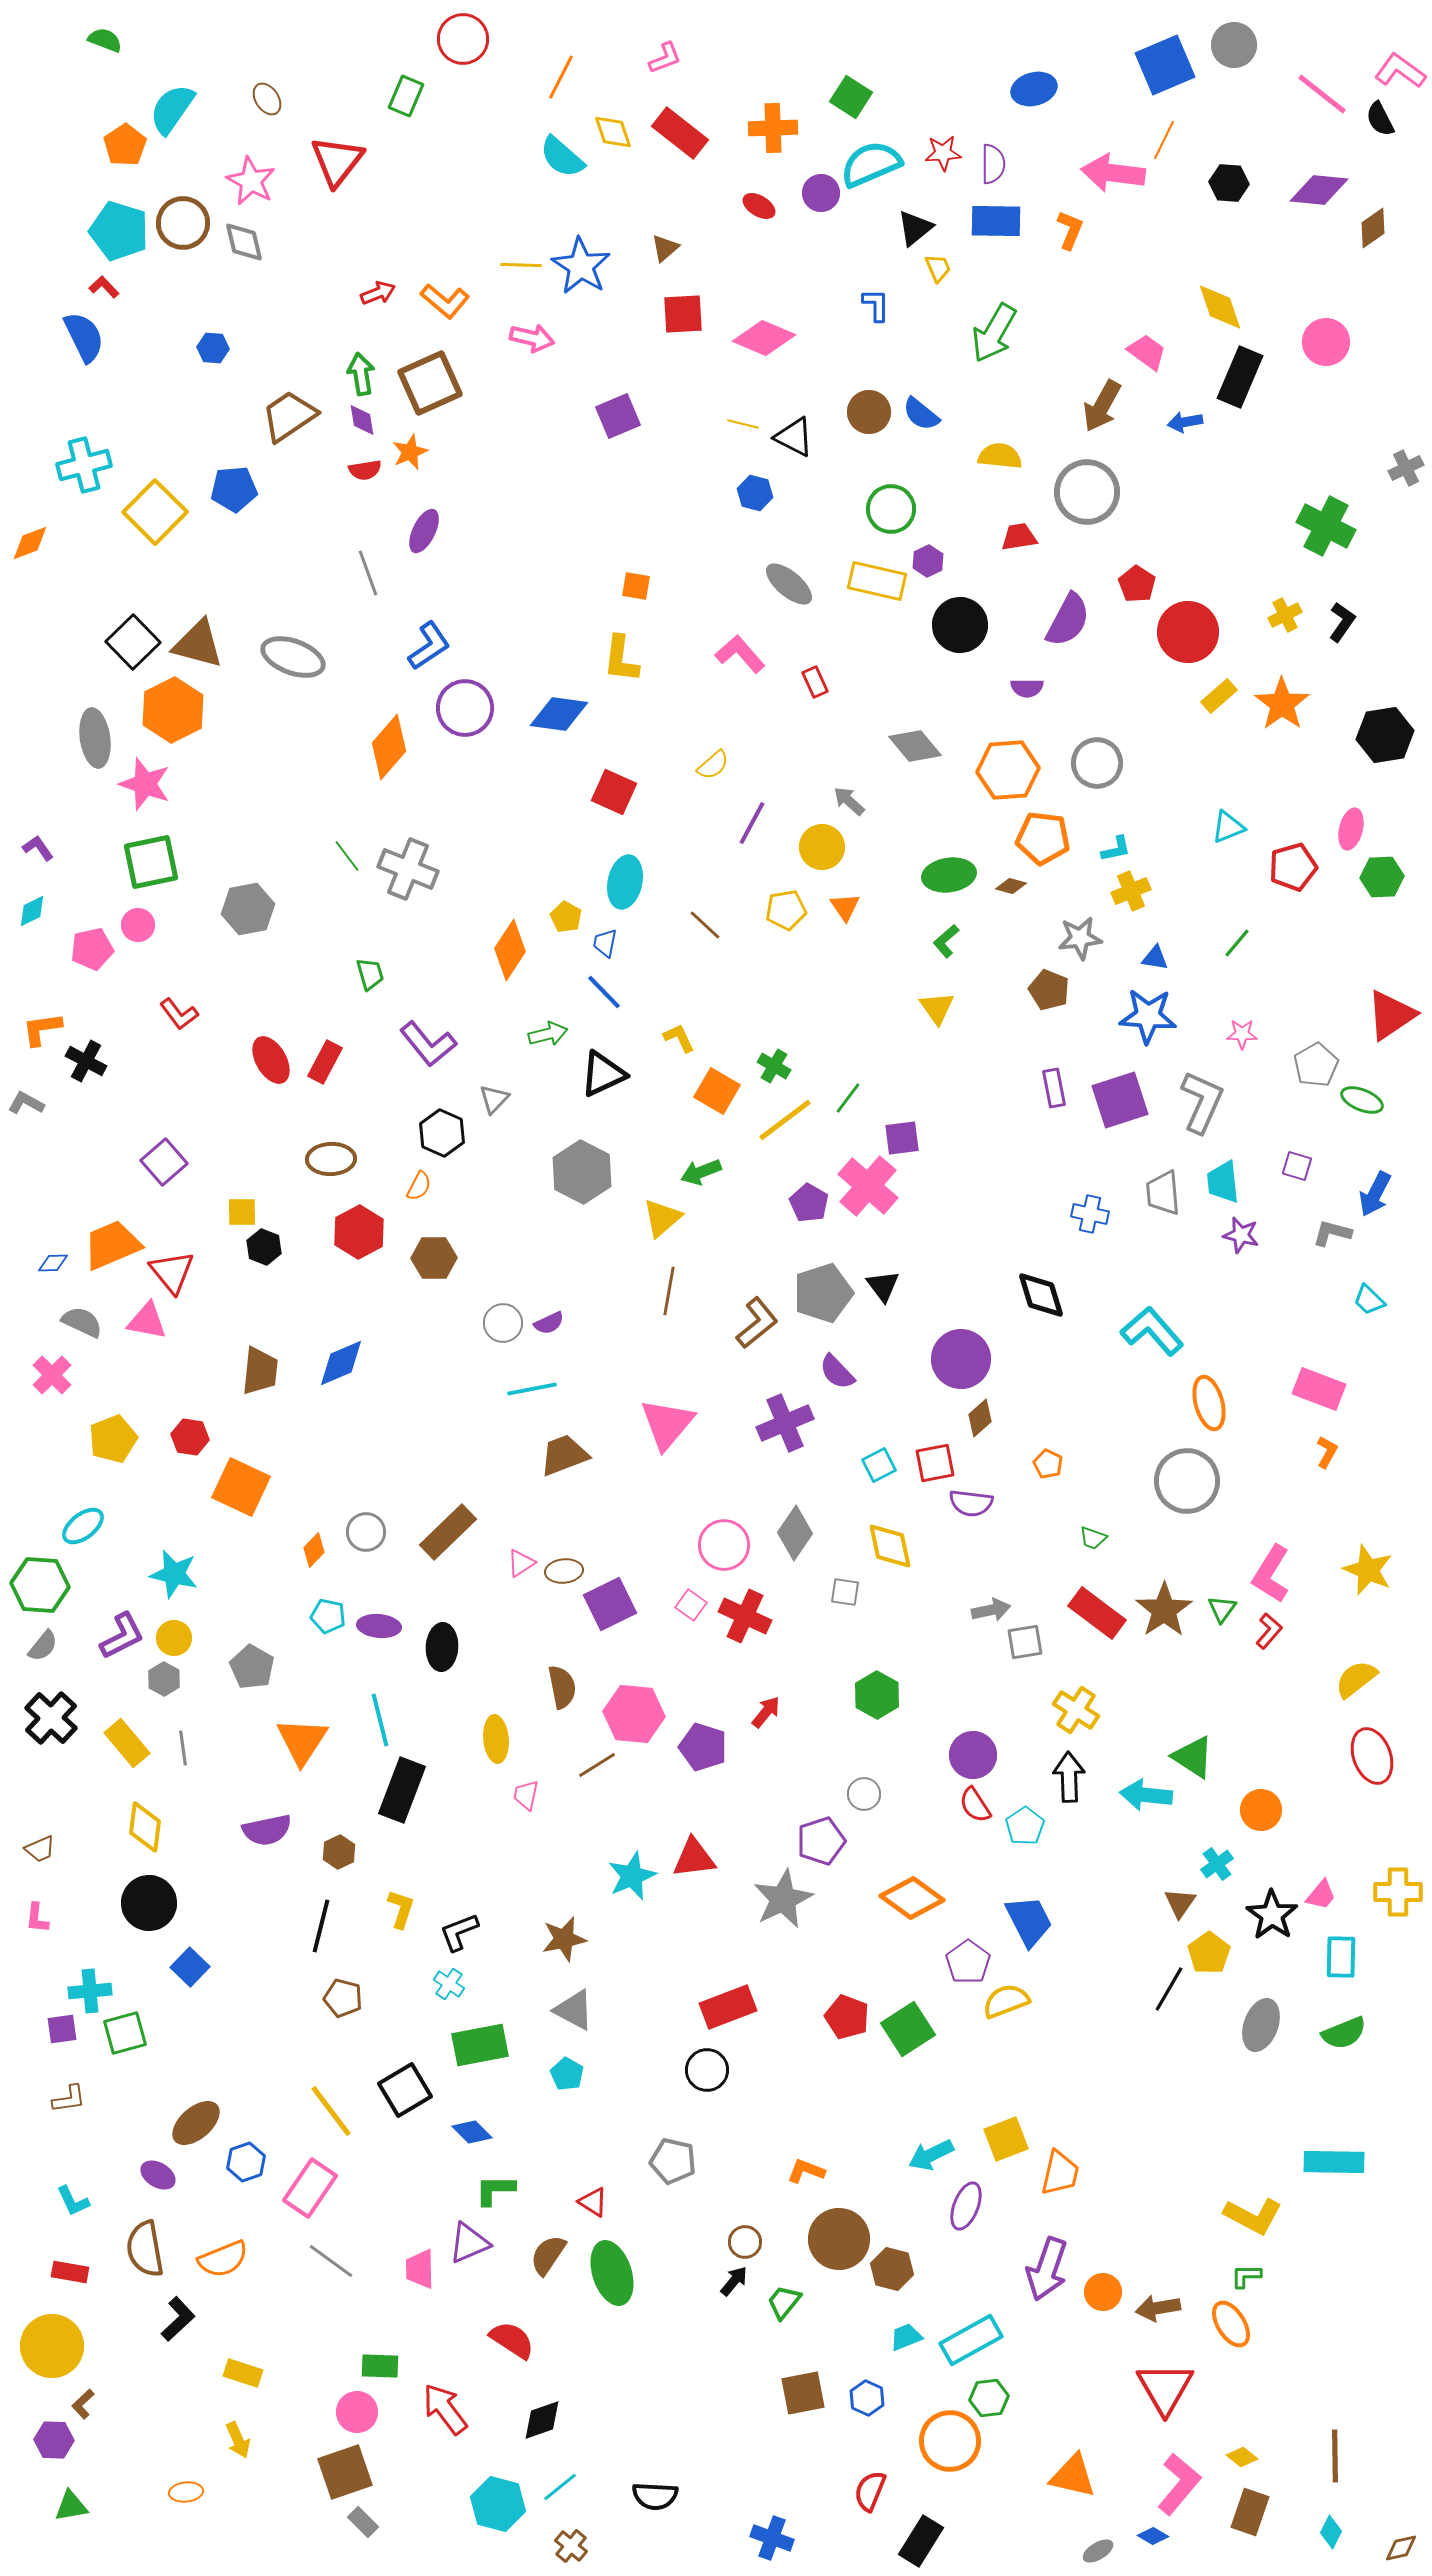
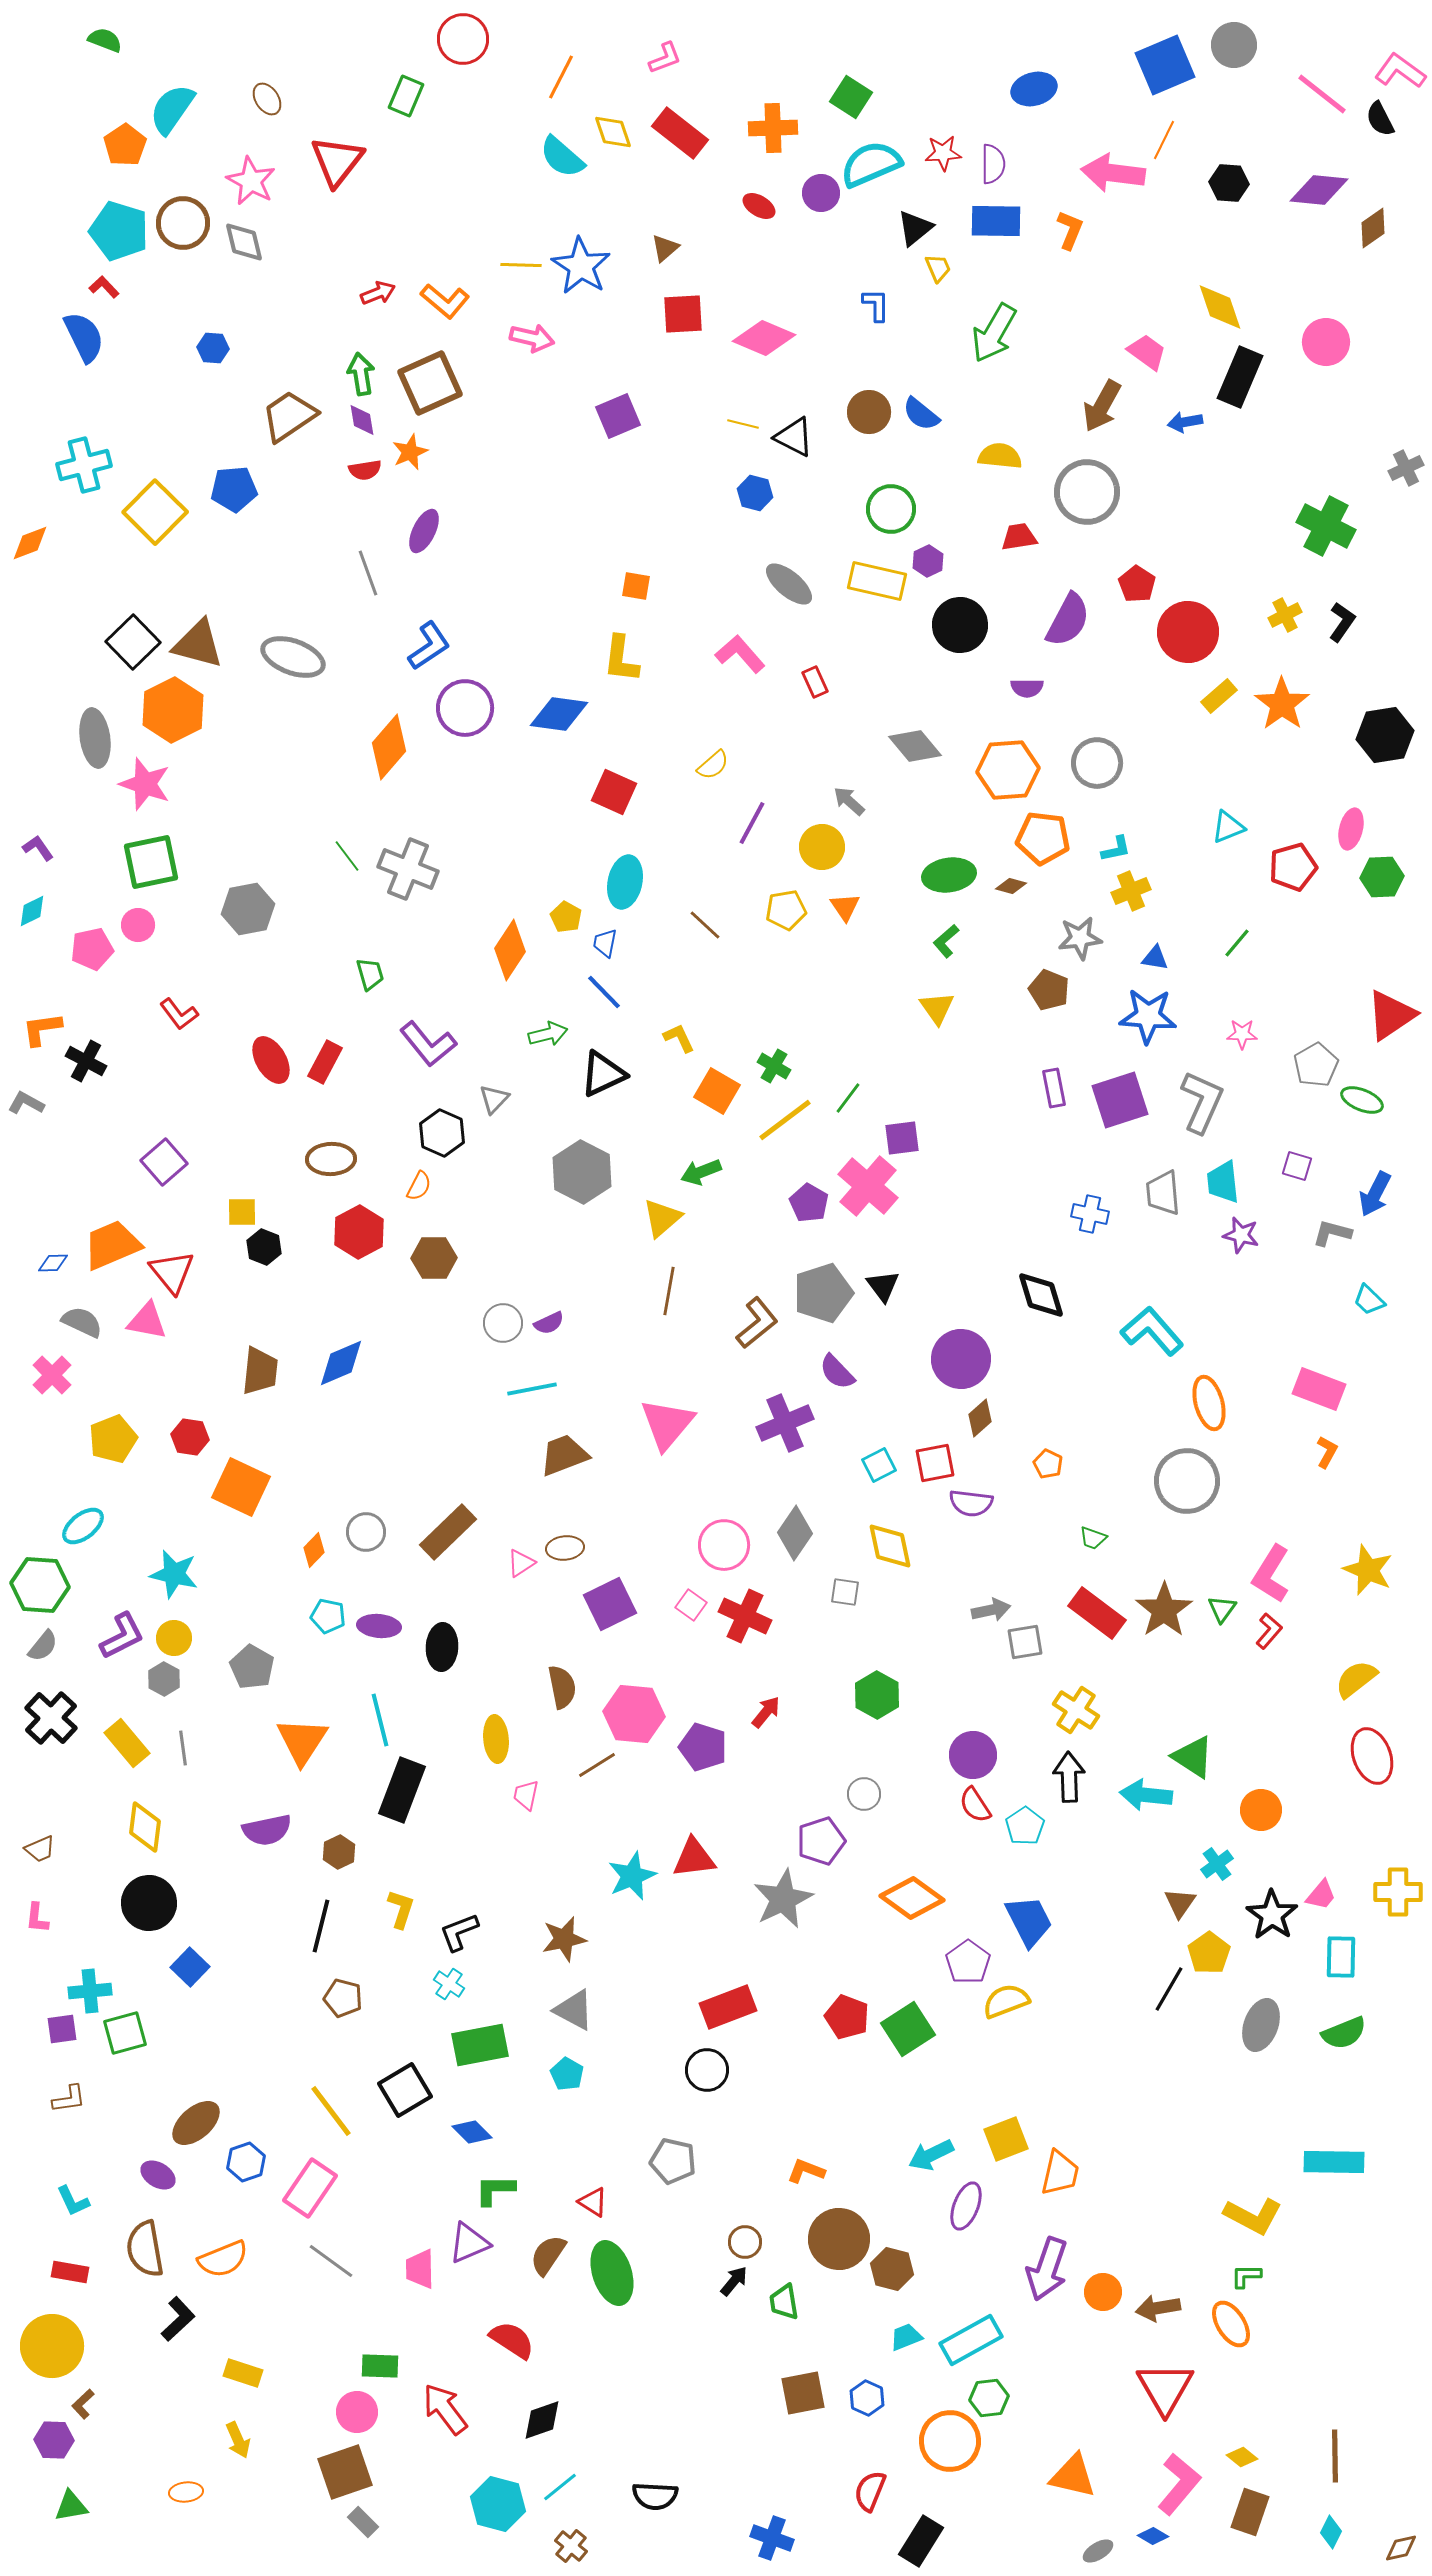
brown ellipse at (564, 1571): moved 1 px right, 23 px up
green trapezoid at (784, 2302): rotated 48 degrees counterclockwise
